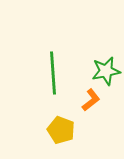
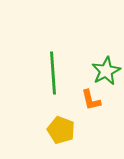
green star: rotated 16 degrees counterclockwise
orange L-shape: rotated 115 degrees clockwise
